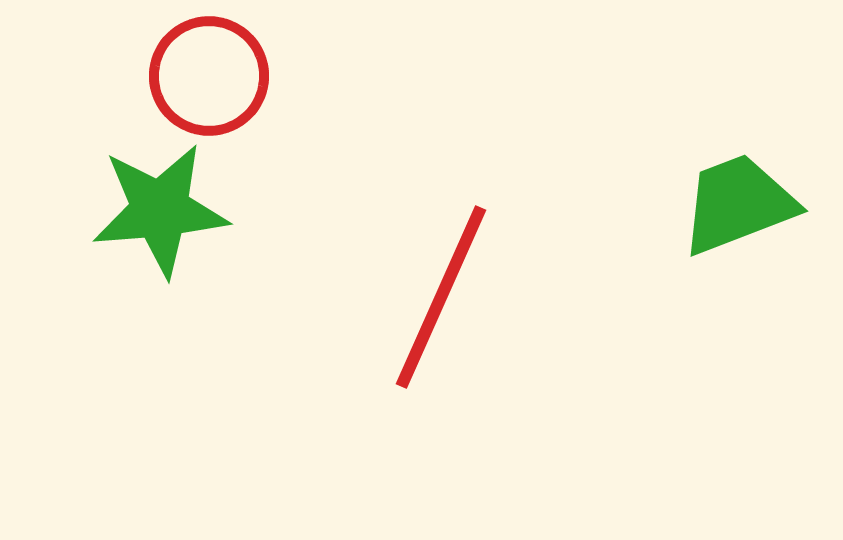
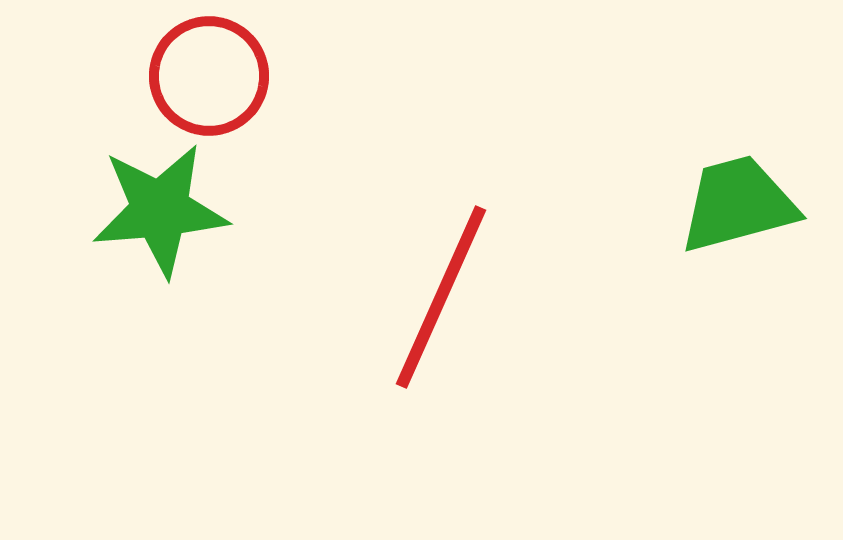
green trapezoid: rotated 6 degrees clockwise
